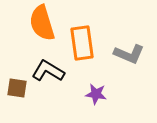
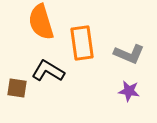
orange semicircle: moved 1 px left, 1 px up
purple star: moved 33 px right, 3 px up
